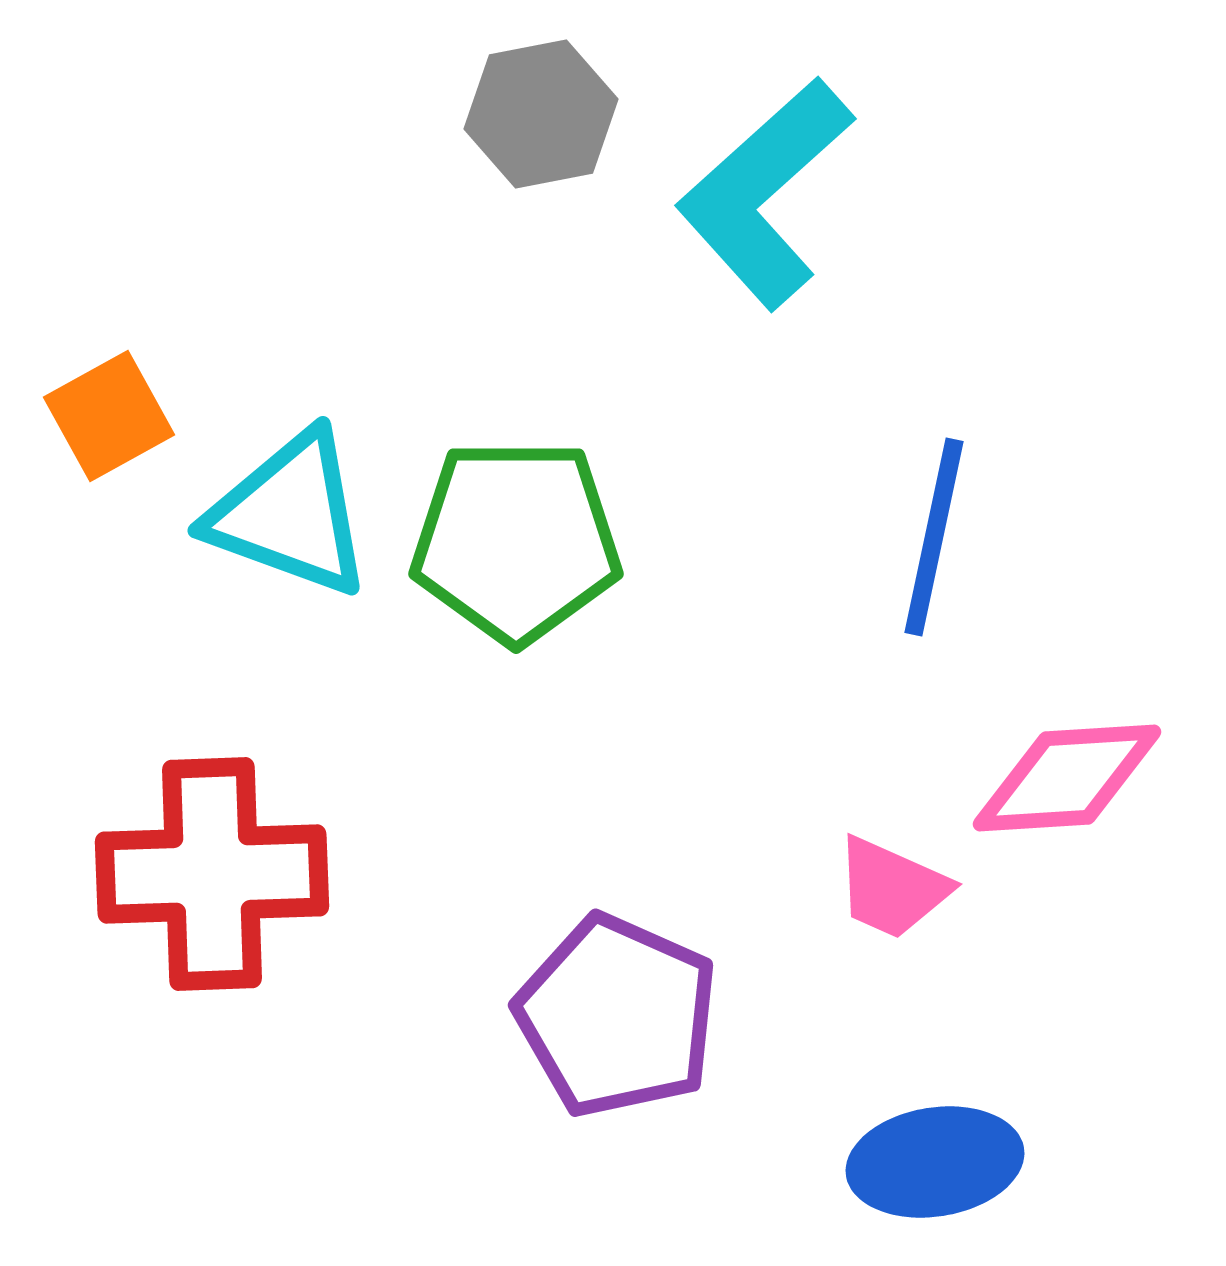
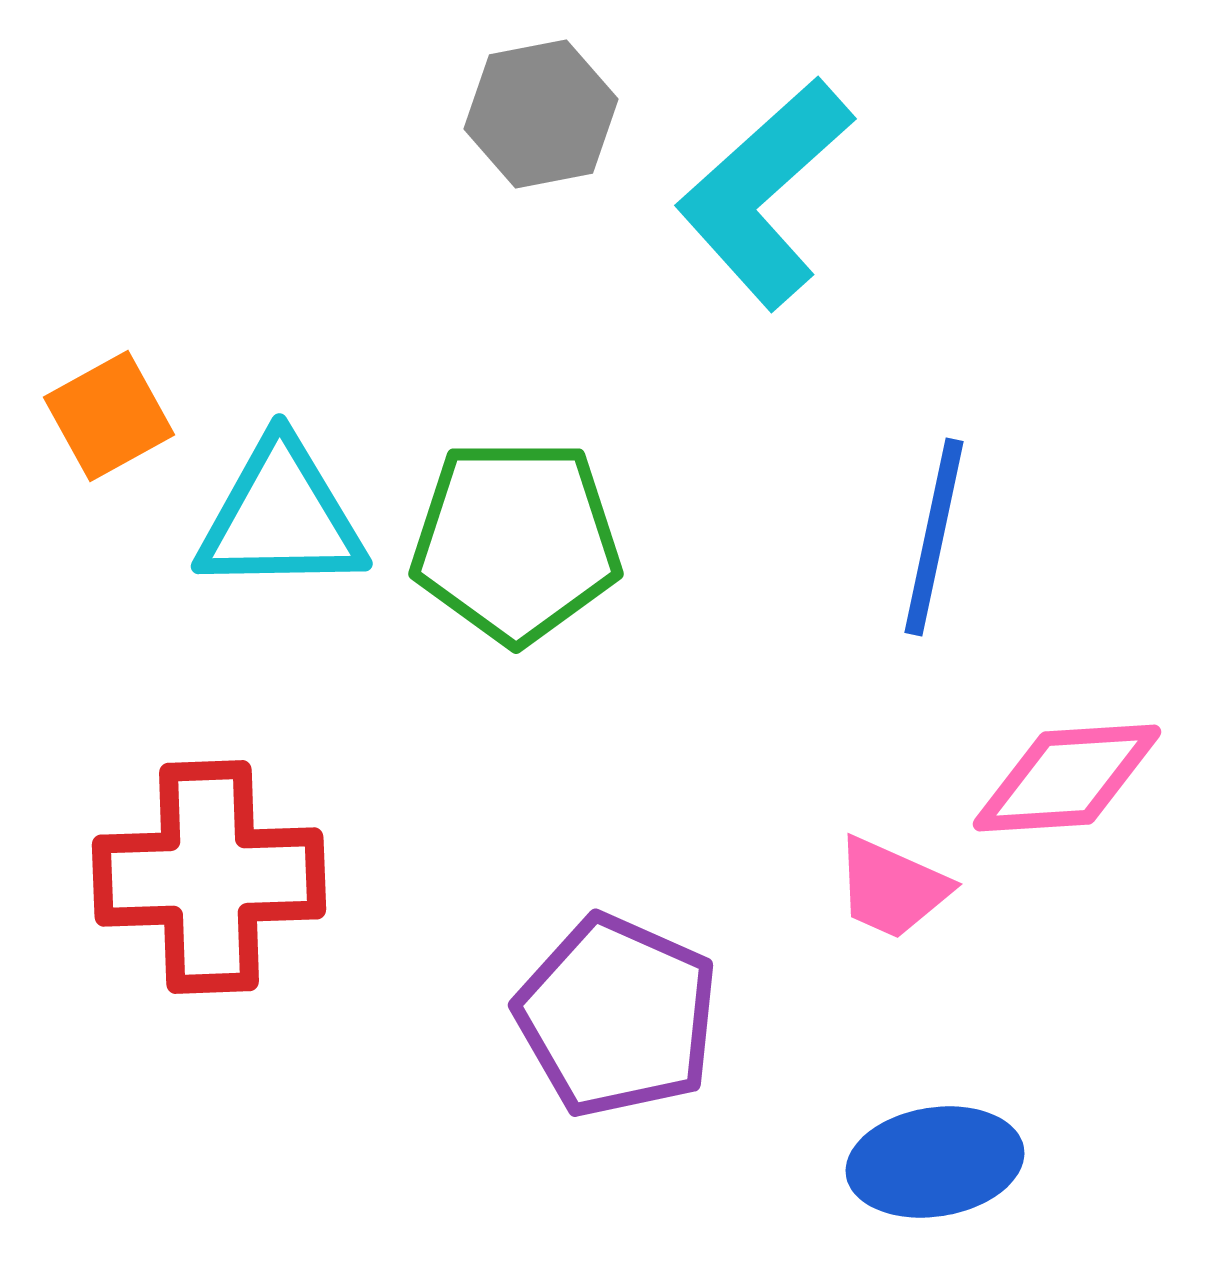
cyan triangle: moved 9 px left, 3 px down; rotated 21 degrees counterclockwise
red cross: moved 3 px left, 3 px down
